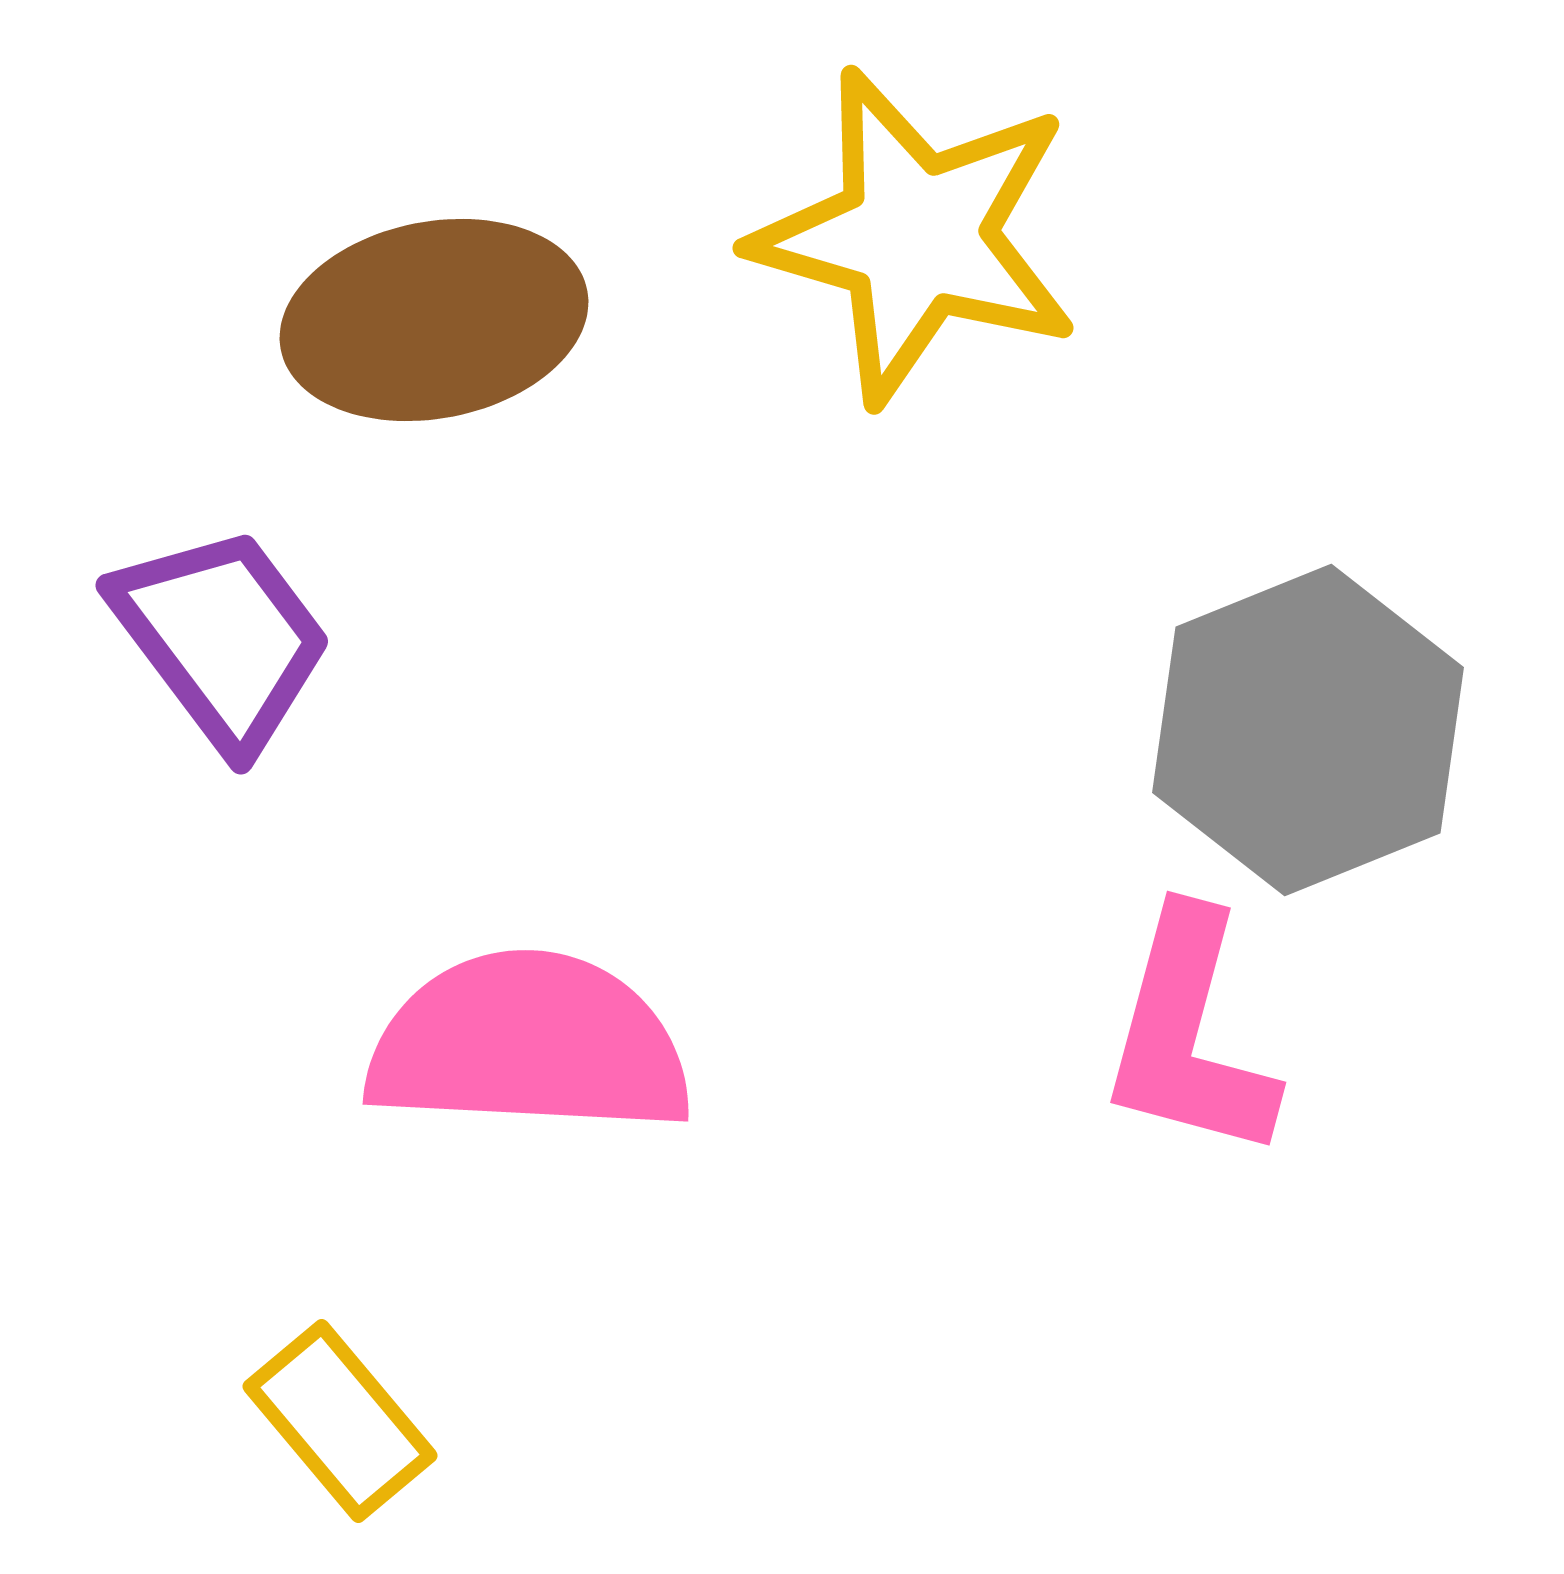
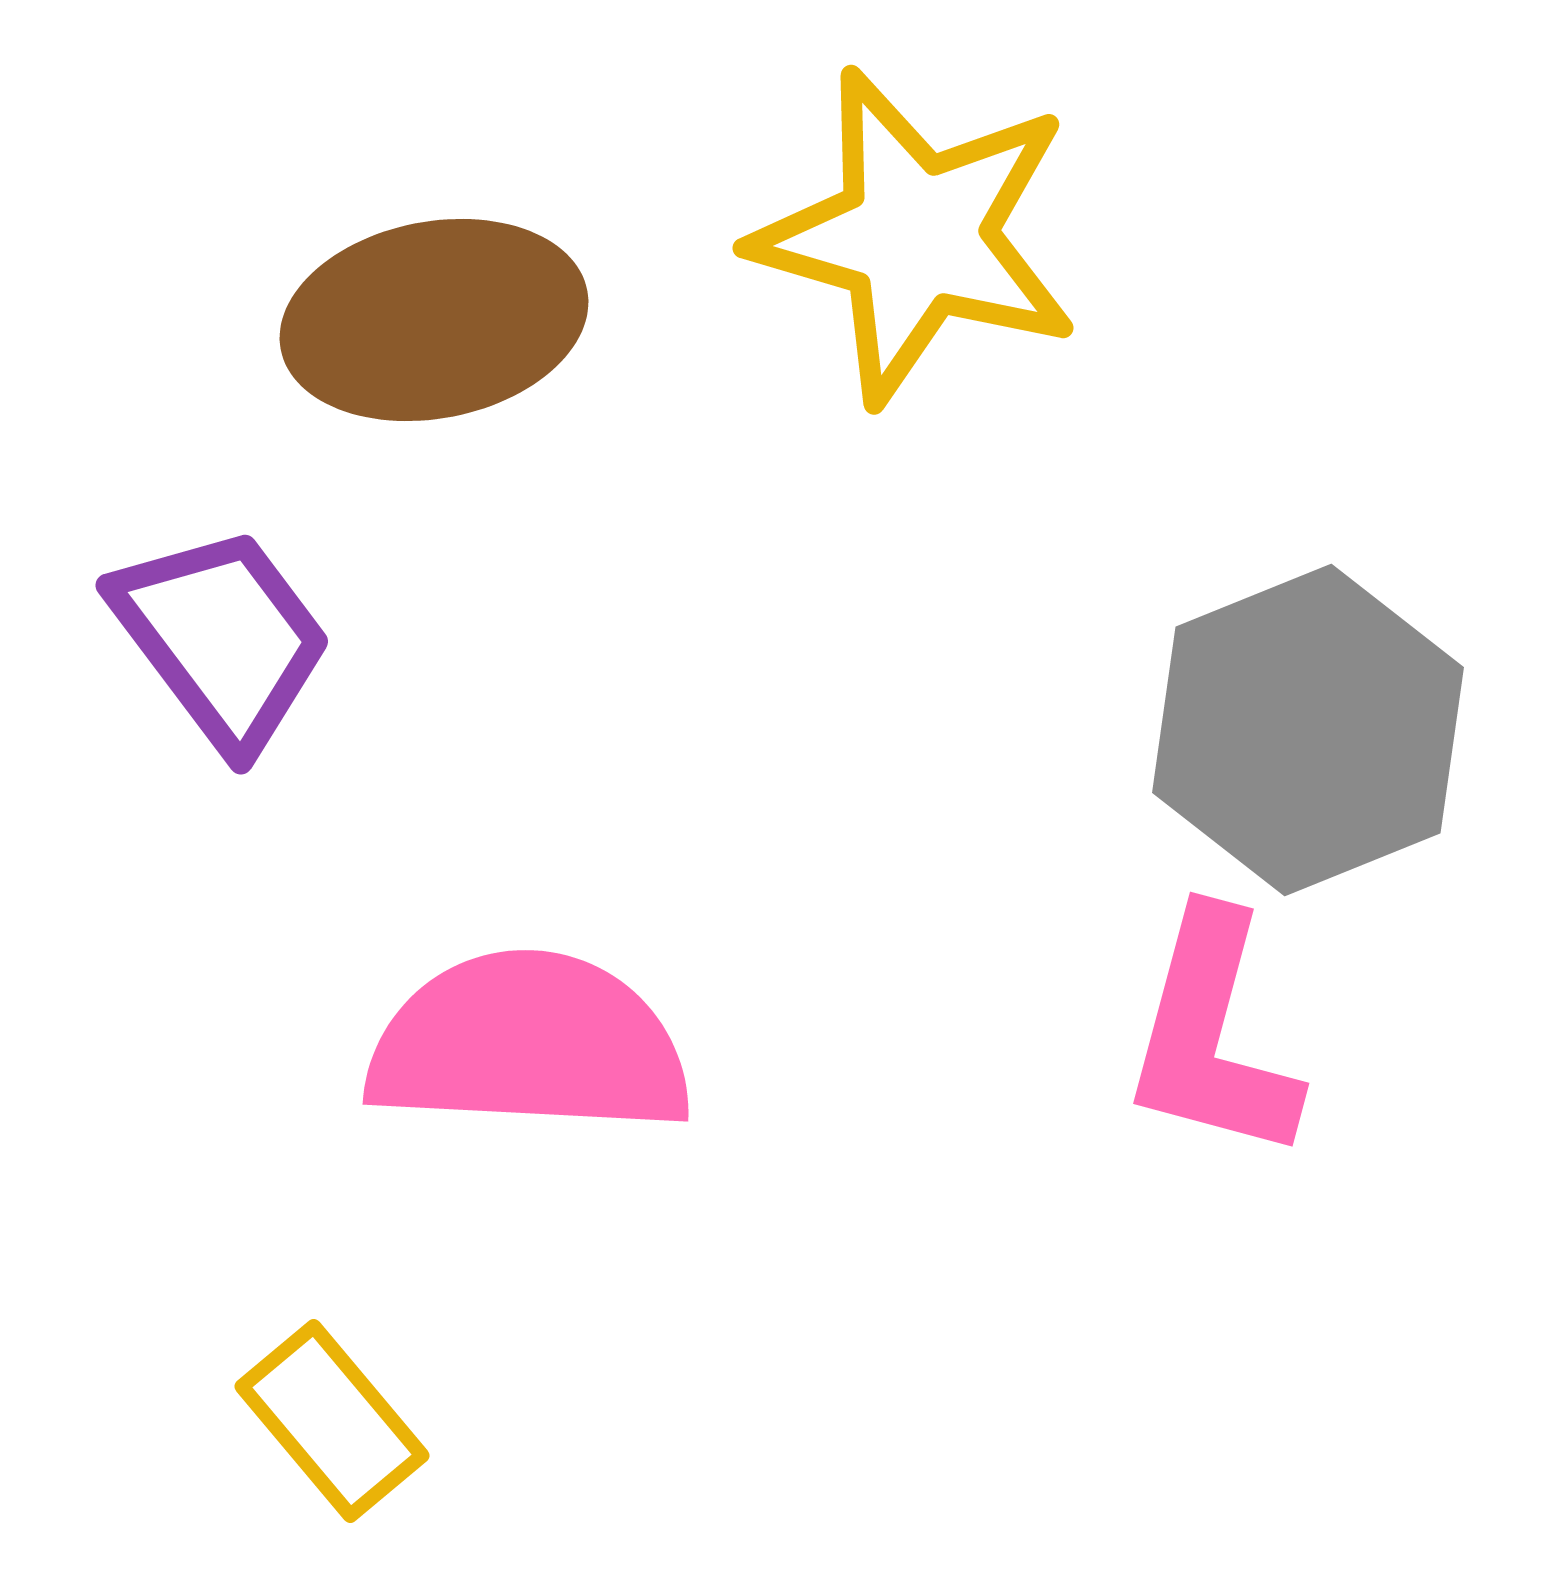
pink L-shape: moved 23 px right, 1 px down
yellow rectangle: moved 8 px left
